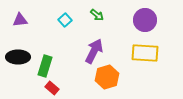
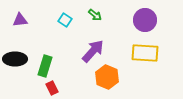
green arrow: moved 2 px left
cyan square: rotated 16 degrees counterclockwise
purple arrow: moved 1 px left; rotated 15 degrees clockwise
black ellipse: moved 3 px left, 2 px down
orange hexagon: rotated 20 degrees counterclockwise
red rectangle: rotated 24 degrees clockwise
